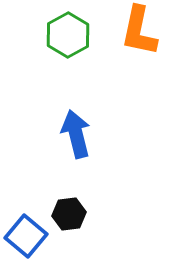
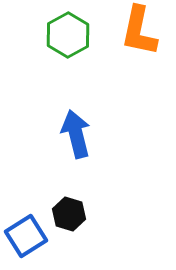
black hexagon: rotated 24 degrees clockwise
blue square: rotated 18 degrees clockwise
